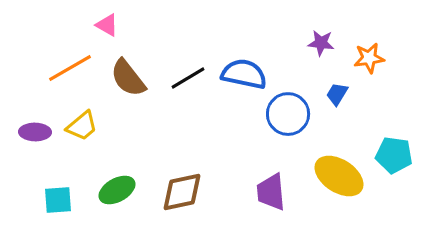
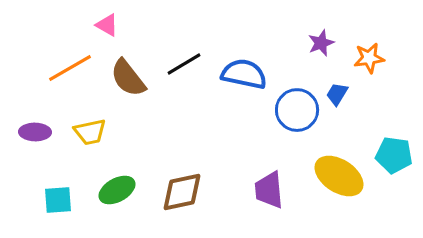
purple star: rotated 28 degrees counterclockwise
black line: moved 4 px left, 14 px up
blue circle: moved 9 px right, 4 px up
yellow trapezoid: moved 8 px right, 6 px down; rotated 28 degrees clockwise
purple trapezoid: moved 2 px left, 2 px up
